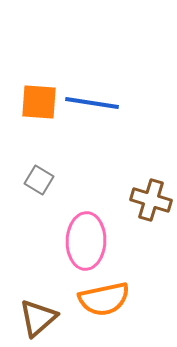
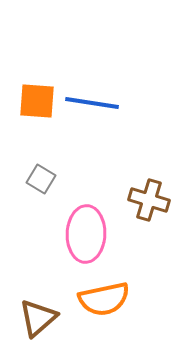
orange square: moved 2 px left, 1 px up
gray square: moved 2 px right, 1 px up
brown cross: moved 2 px left
pink ellipse: moved 7 px up
